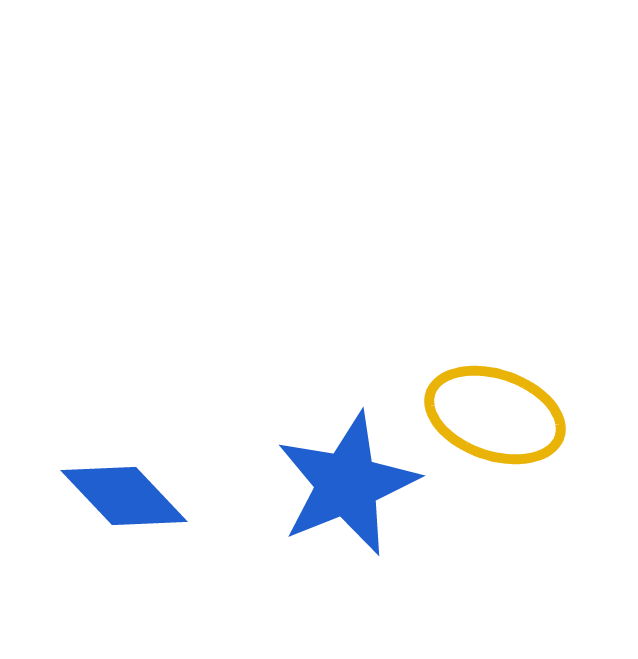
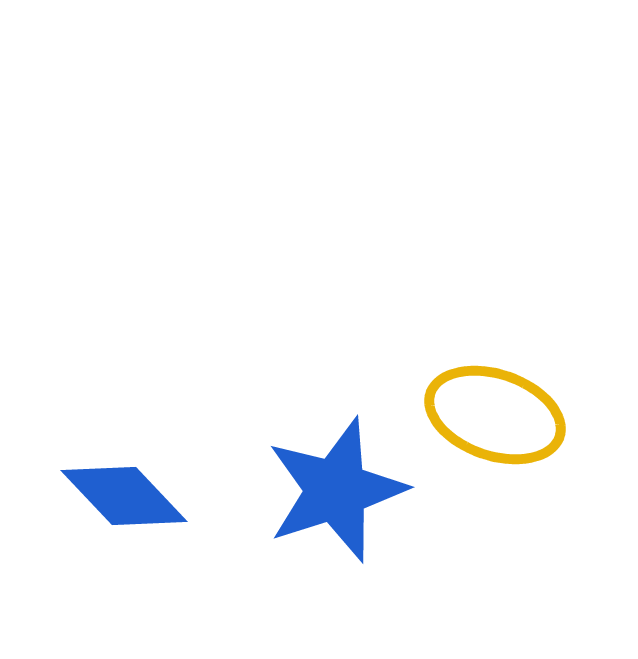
blue star: moved 11 px left, 6 px down; rotated 4 degrees clockwise
